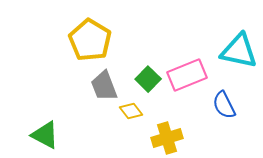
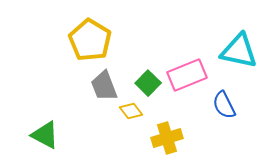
green square: moved 4 px down
